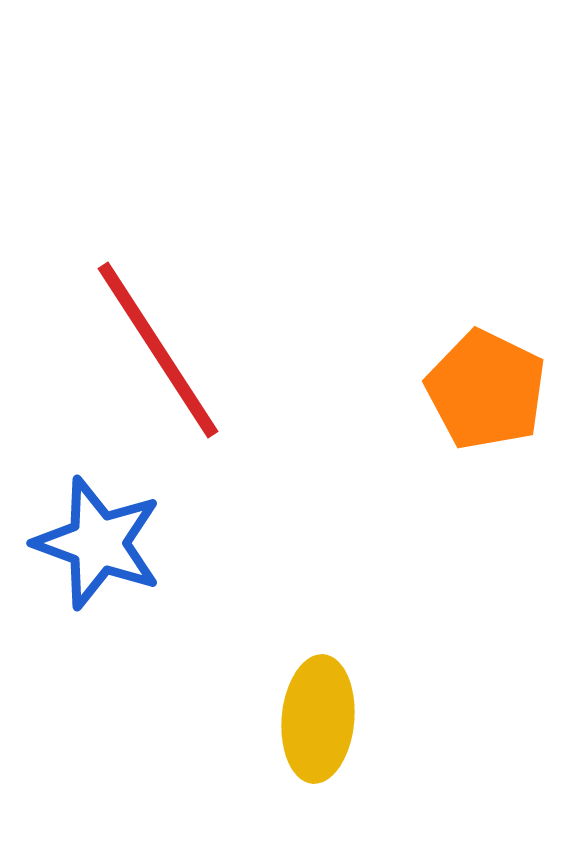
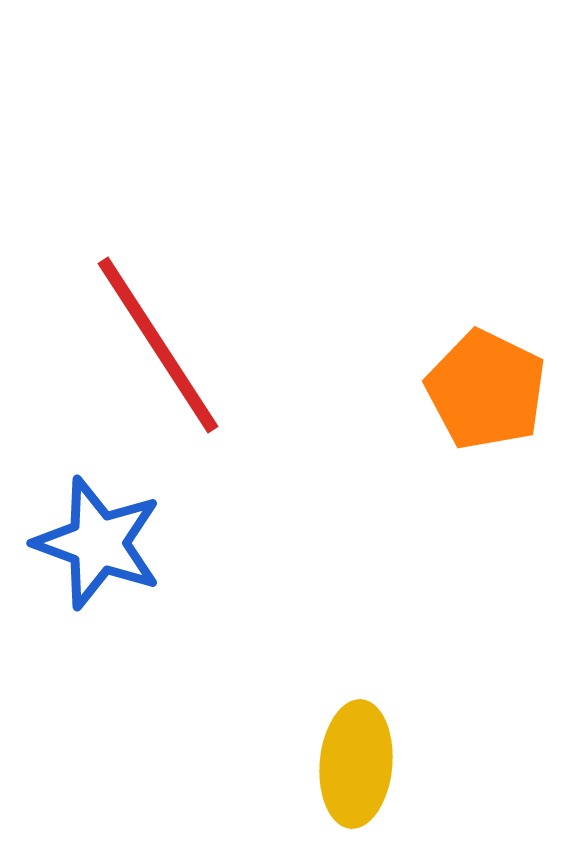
red line: moved 5 px up
yellow ellipse: moved 38 px right, 45 px down
